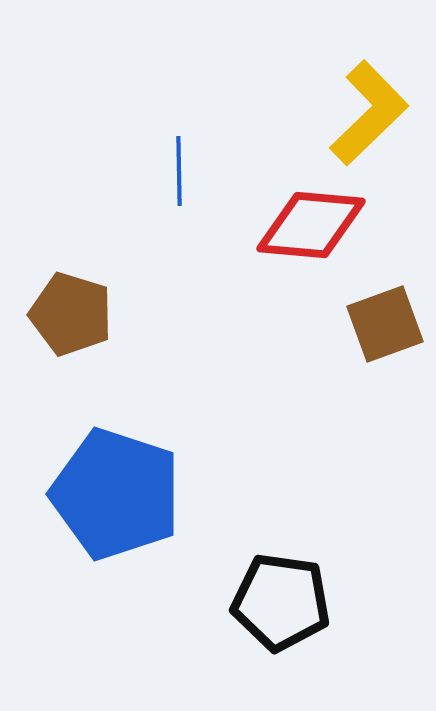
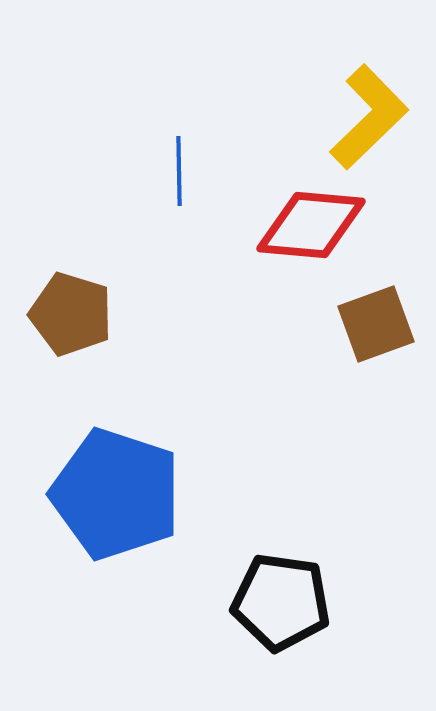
yellow L-shape: moved 4 px down
brown square: moved 9 px left
